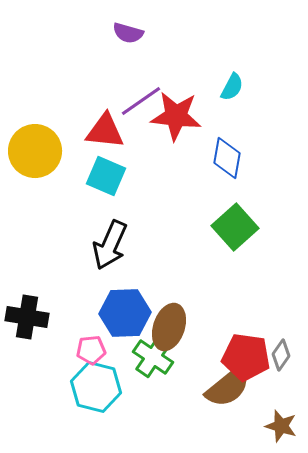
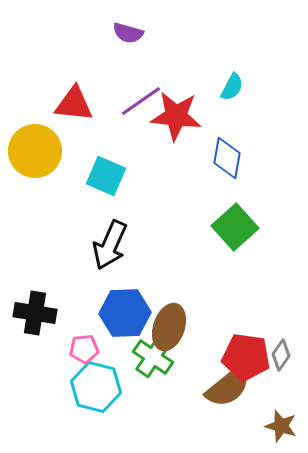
red triangle: moved 31 px left, 27 px up
black cross: moved 8 px right, 4 px up
pink pentagon: moved 7 px left, 1 px up
